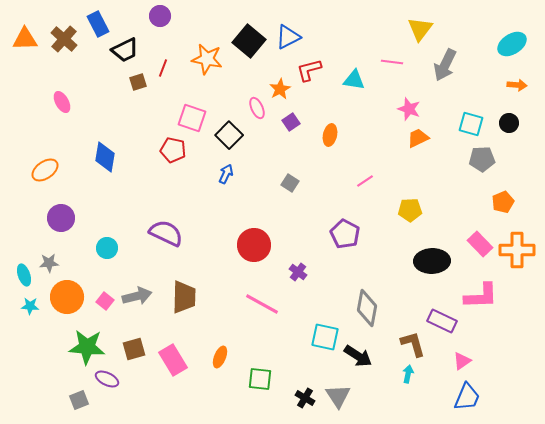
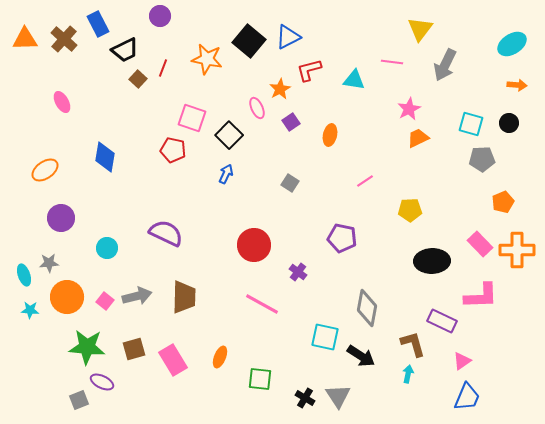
brown square at (138, 82): moved 3 px up; rotated 30 degrees counterclockwise
pink star at (409, 109): rotated 25 degrees clockwise
purple pentagon at (345, 234): moved 3 px left, 4 px down; rotated 16 degrees counterclockwise
cyan star at (30, 306): moved 4 px down
black arrow at (358, 356): moved 3 px right
purple ellipse at (107, 379): moved 5 px left, 3 px down
